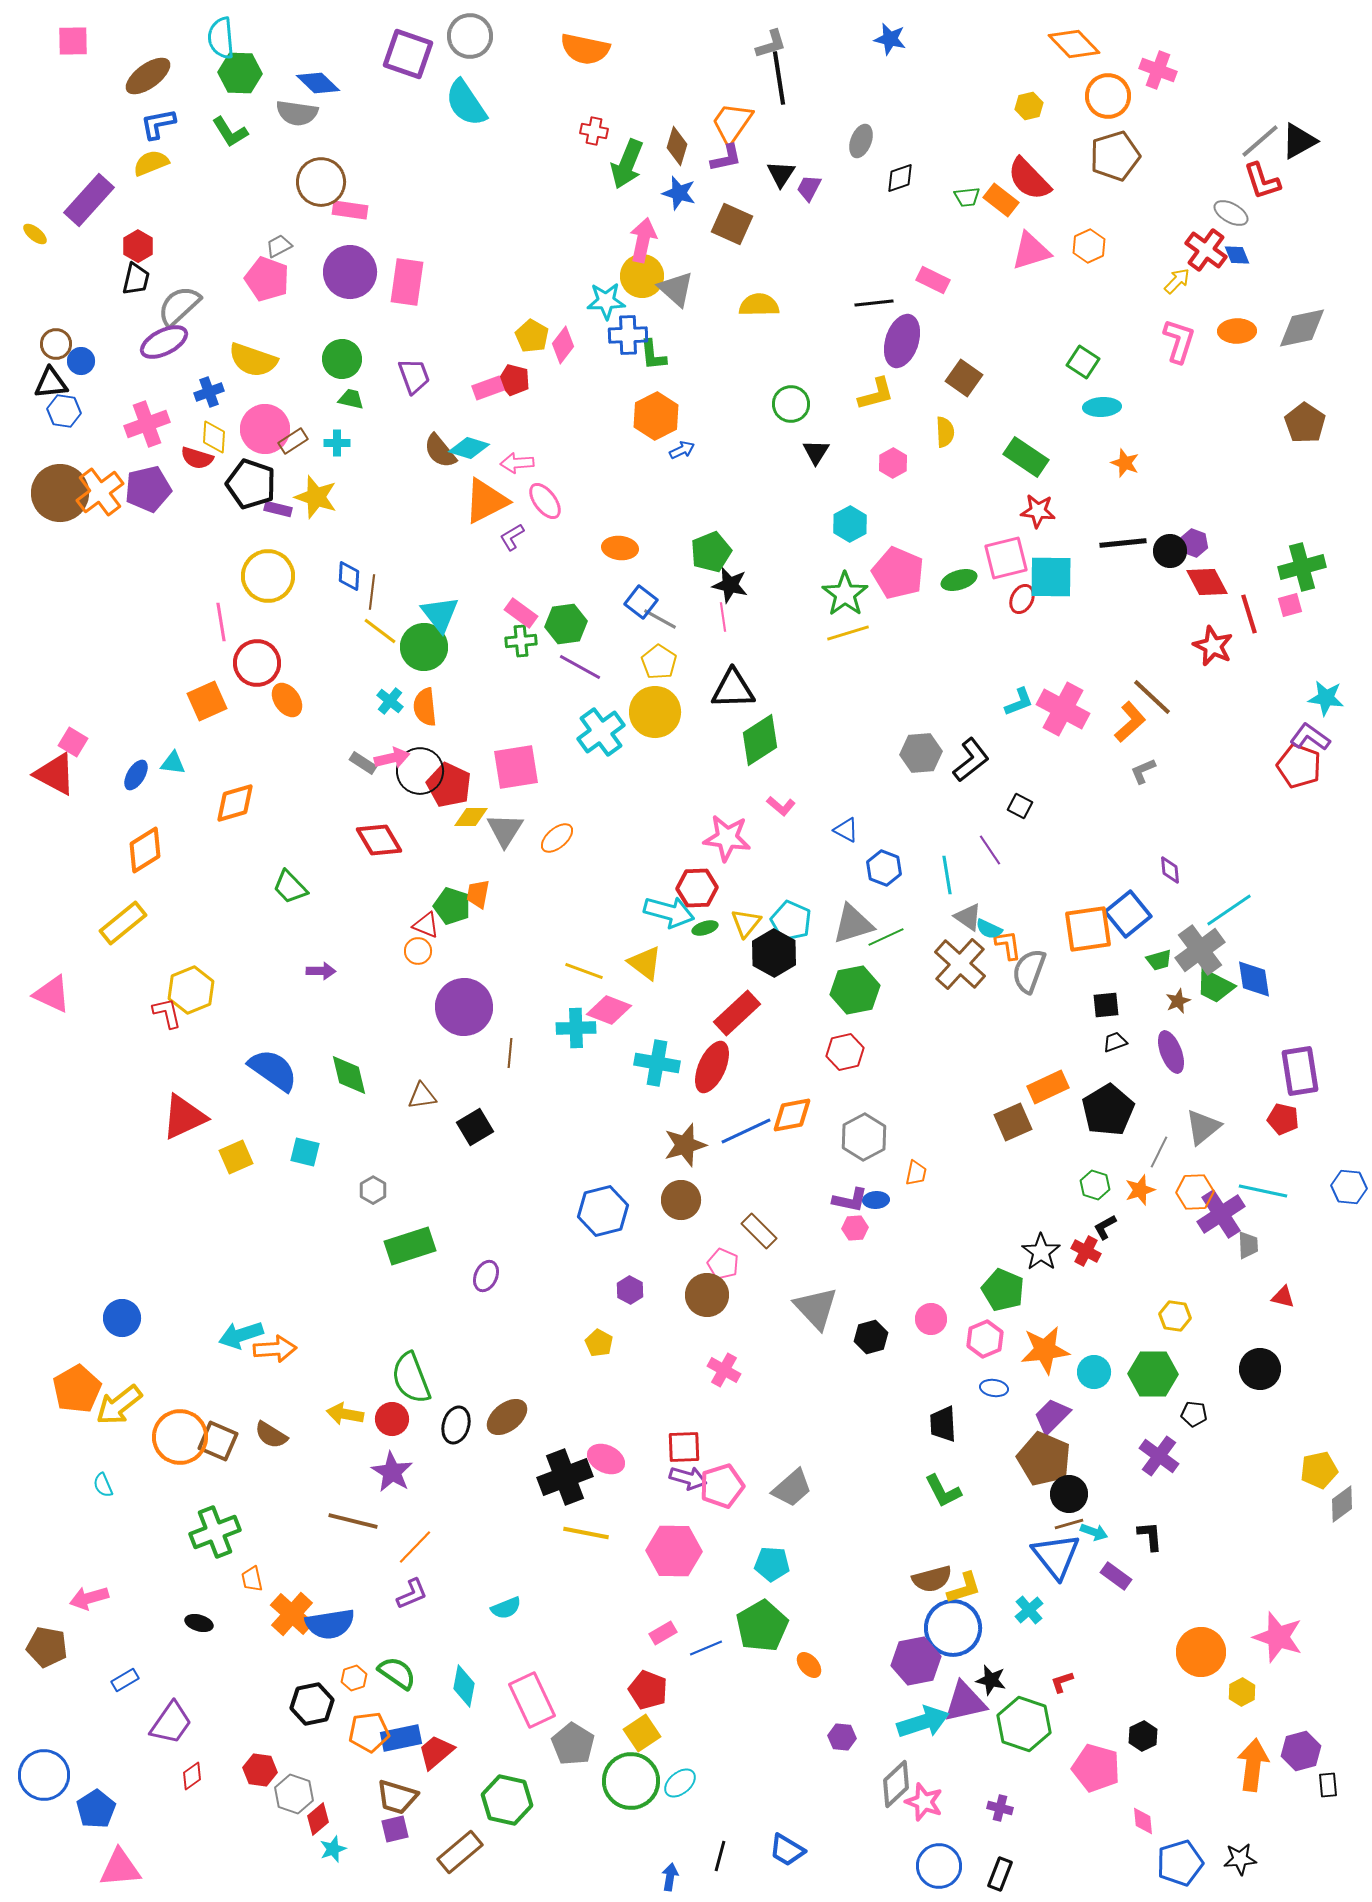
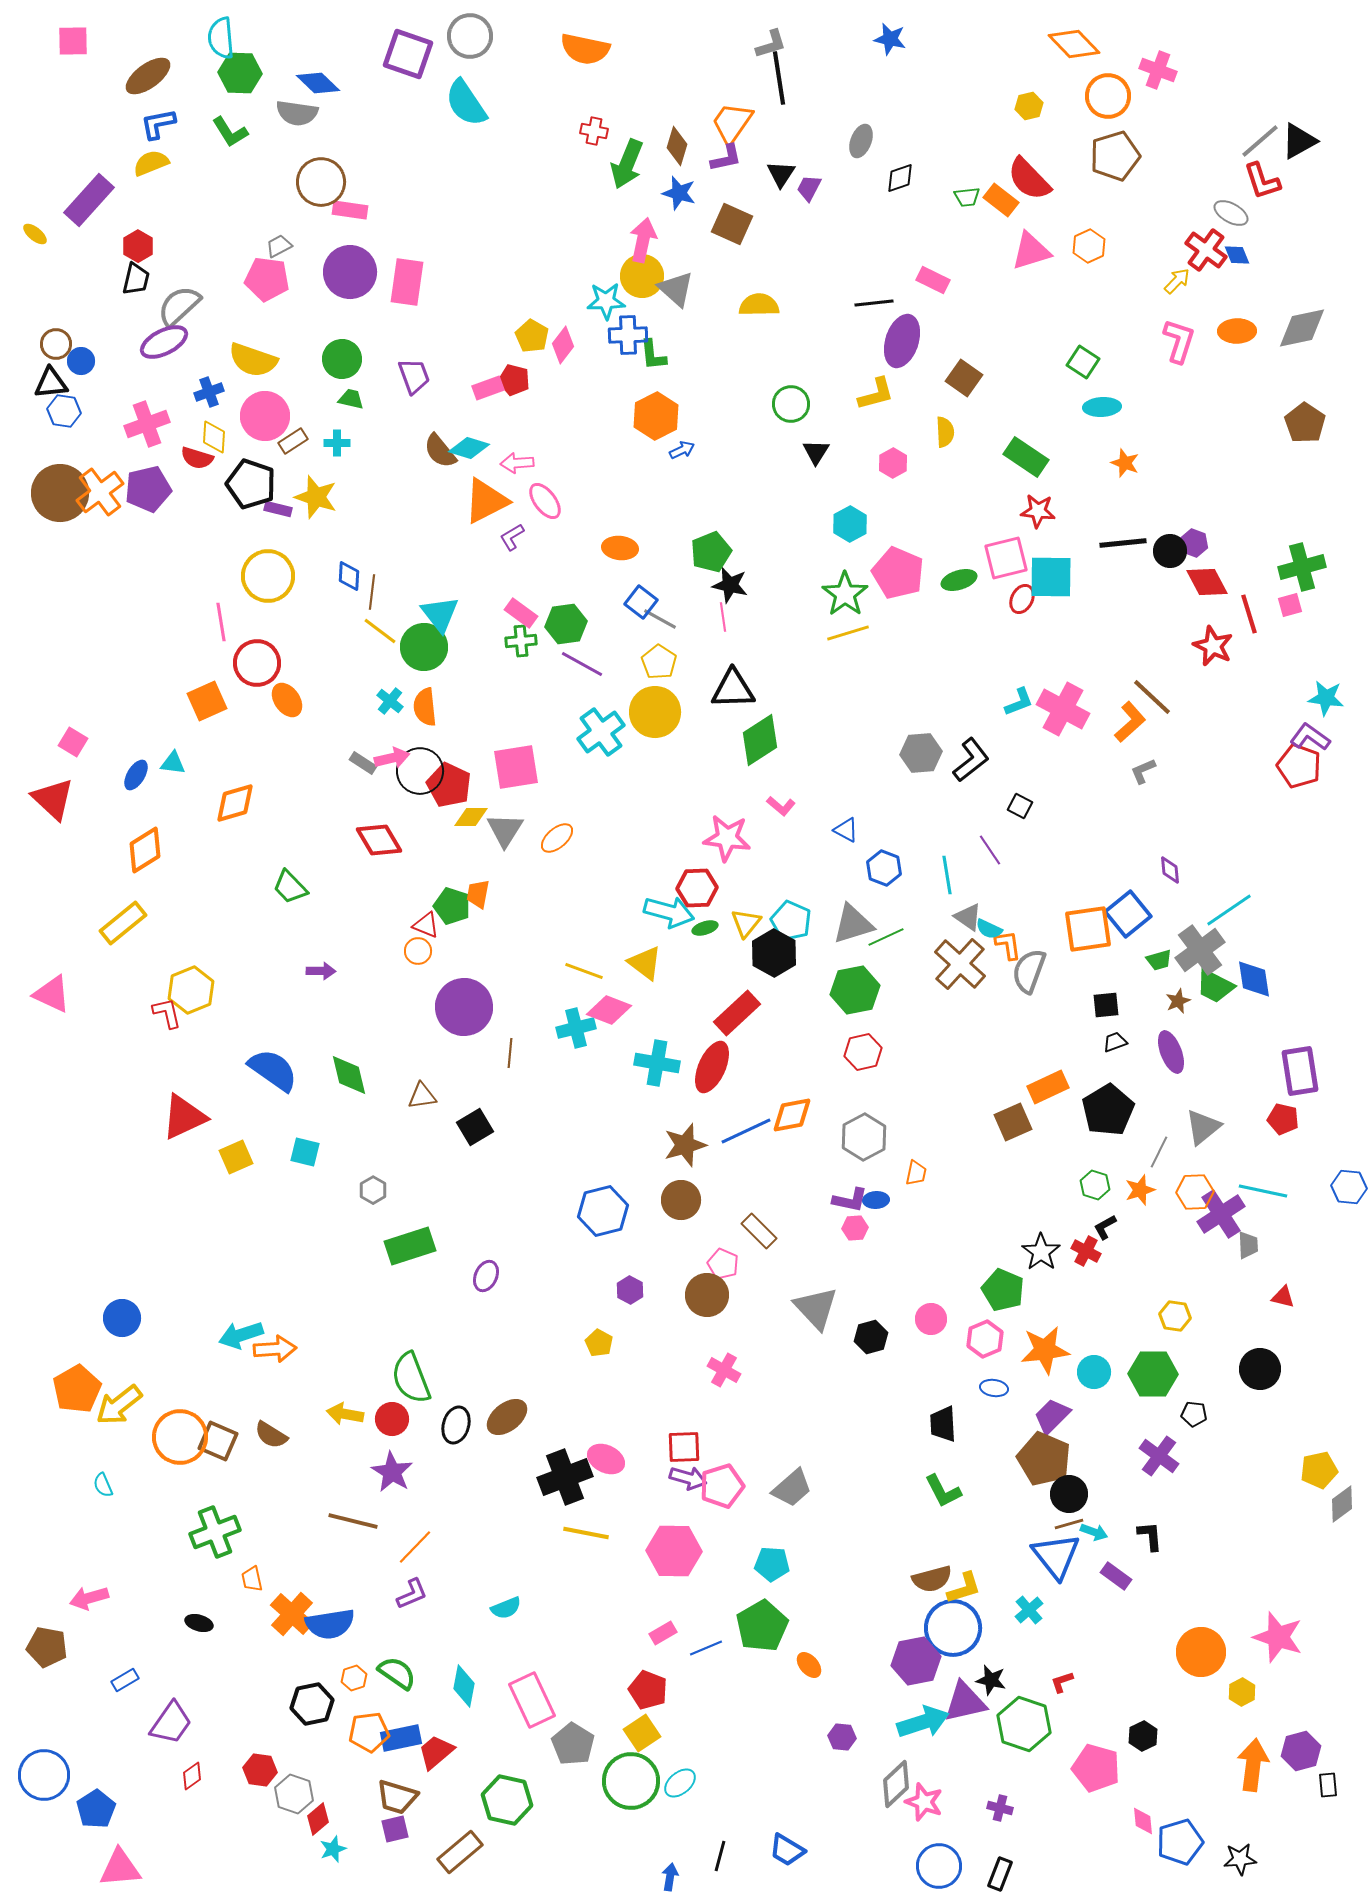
pink pentagon at (267, 279): rotated 12 degrees counterclockwise
pink circle at (265, 429): moved 13 px up
purple line at (580, 667): moved 2 px right, 3 px up
red triangle at (55, 774): moved 2 px left, 25 px down; rotated 15 degrees clockwise
cyan cross at (576, 1028): rotated 12 degrees counterclockwise
red hexagon at (845, 1052): moved 18 px right
blue pentagon at (1180, 1863): moved 21 px up
